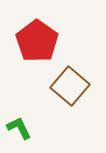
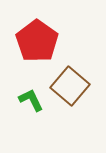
green L-shape: moved 12 px right, 28 px up
